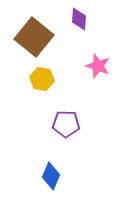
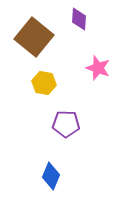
pink star: moved 2 px down
yellow hexagon: moved 2 px right, 4 px down
